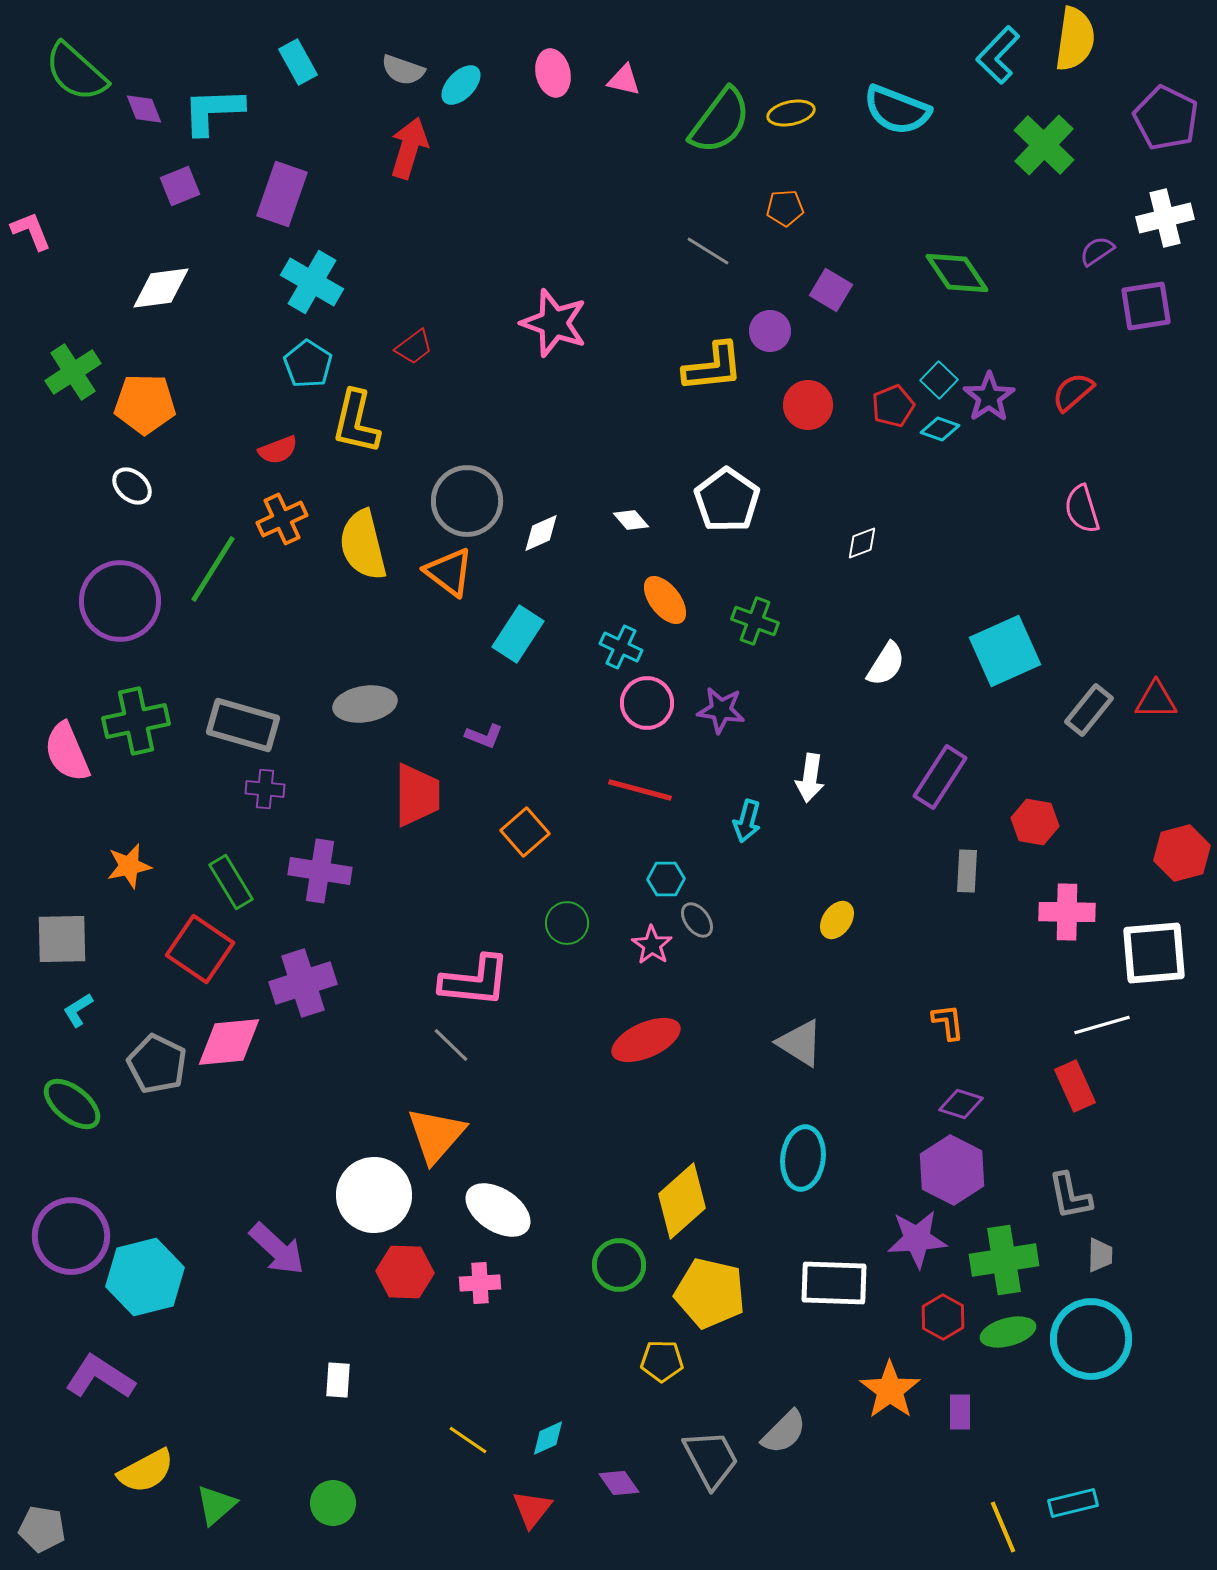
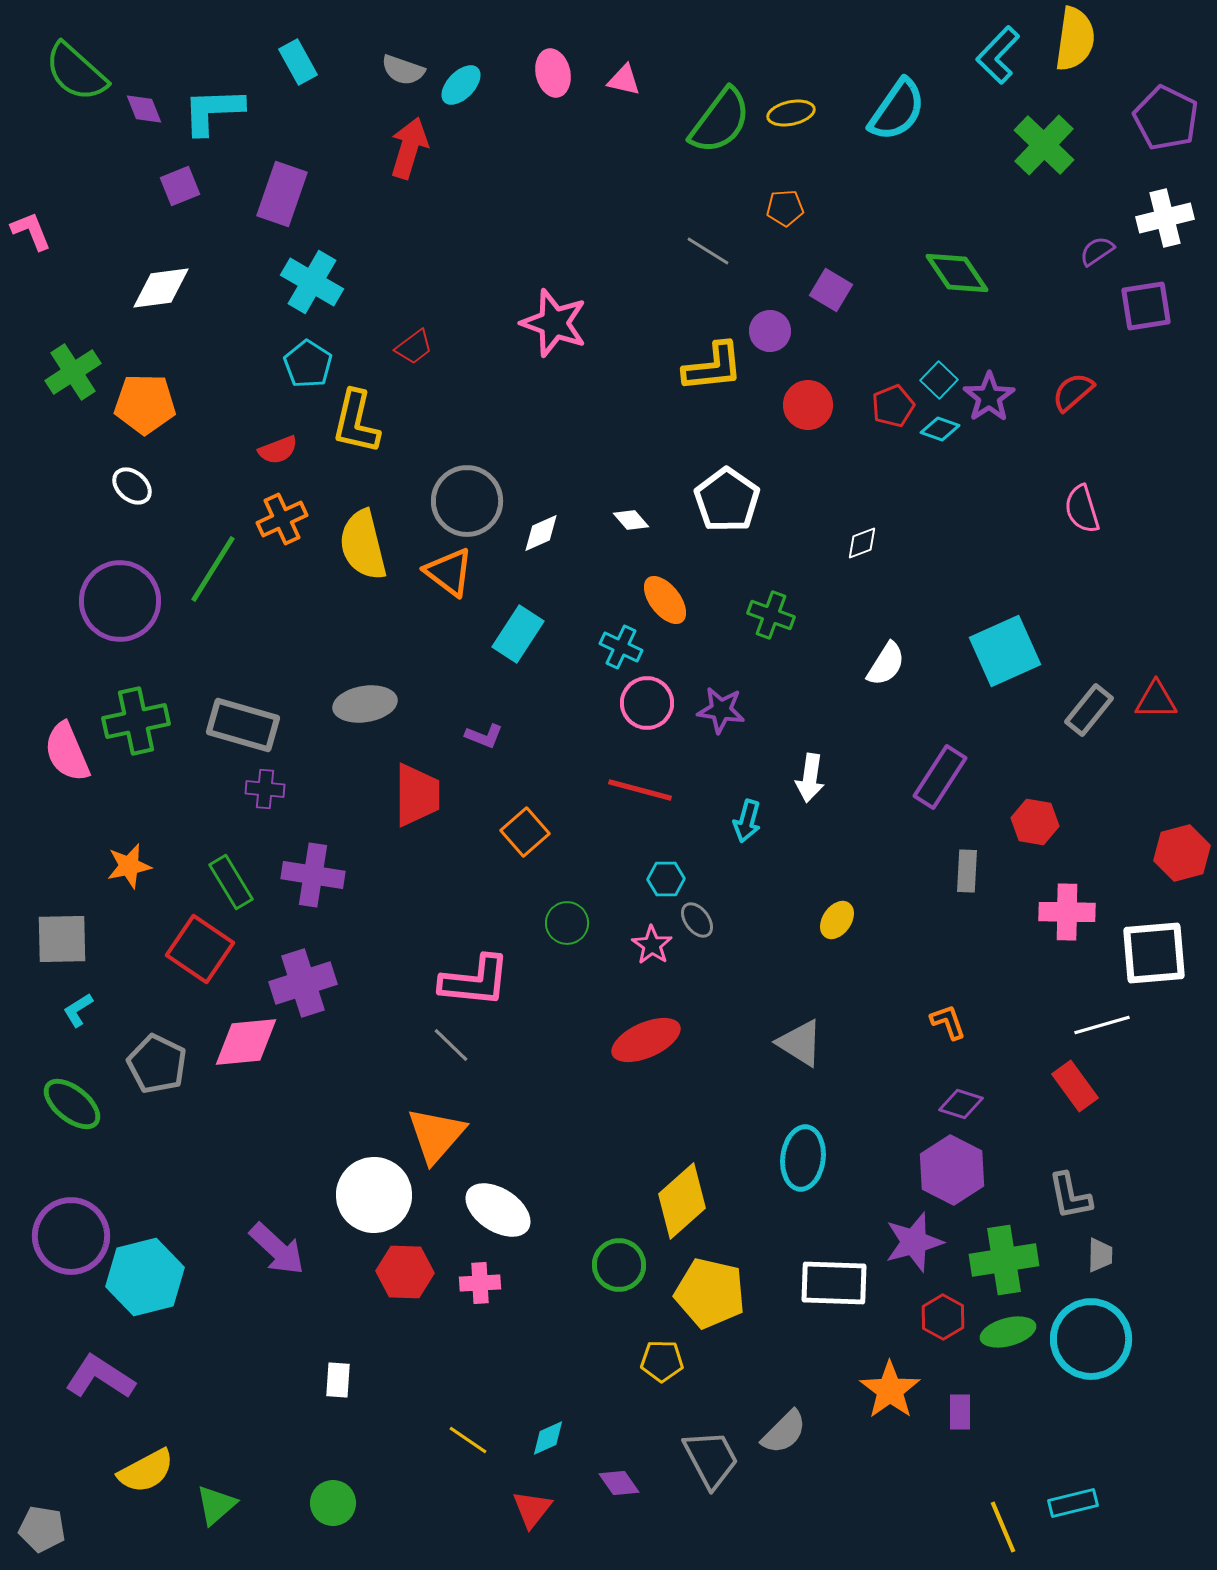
cyan semicircle at (897, 110): rotated 76 degrees counterclockwise
green cross at (755, 621): moved 16 px right, 6 px up
purple cross at (320, 871): moved 7 px left, 4 px down
orange L-shape at (948, 1022): rotated 12 degrees counterclockwise
pink diamond at (229, 1042): moved 17 px right
red rectangle at (1075, 1086): rotated 12 degrees counterclockwise
purple star at (917, 1239): moved 3 px left, 3 px down; rotated 12 degrees counterclockwise
